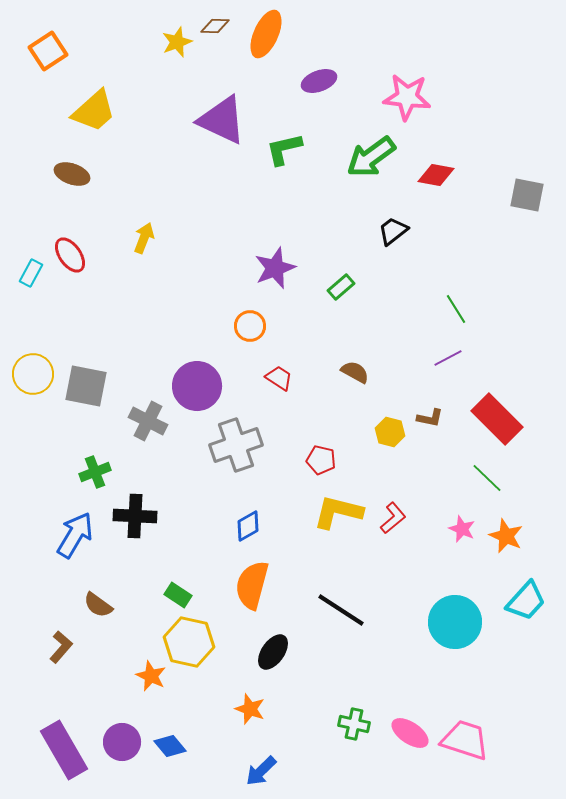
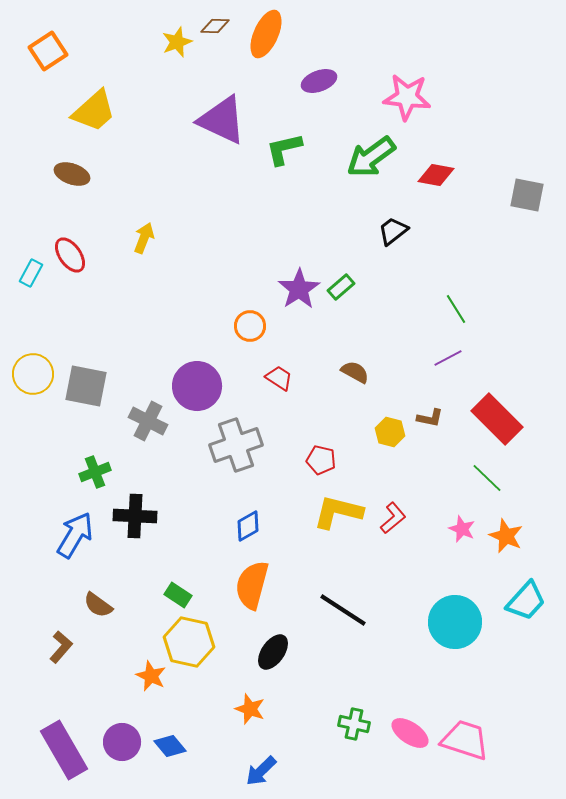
purple star at (275, 268): moved 24 px right, 21 px down; rotated 12 degrees counterclockwise
black line at (341, 610): moved 2 px right
